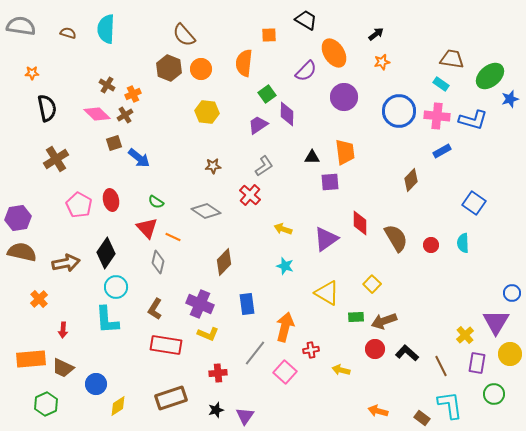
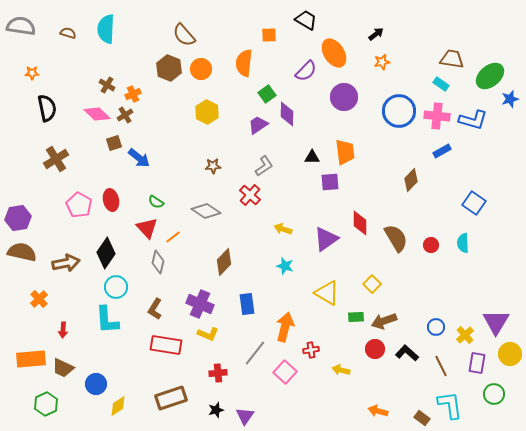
yellow hexagon at (207, 112): rotated 20 degrees clockwise
orange line at (173, 237): rotated 63 degrees counterclockwise
blue circle at (512, 293): moved 76 px left, 34 px down
